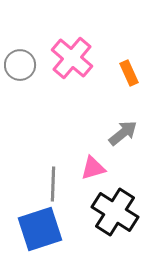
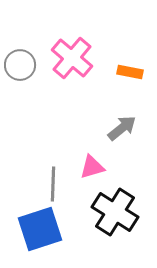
orange rectangle: moved 1 px right, 1 px up; rotated 55 degrees counterclockwise
gray arrow: moved 1 px left, 5 px up
pink triangle: moved 1 px left, 1 px up
